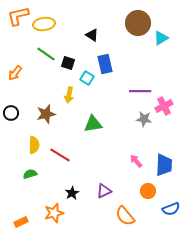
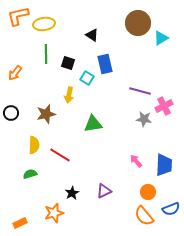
green line: rotated 54 degrees clockwise
purple line: rotated 15 degrees clockwise
orange circle: moved 1 px down
orange semicircle: moved 19 px right
orange rectangle: moved 1 px left, 1 px down
